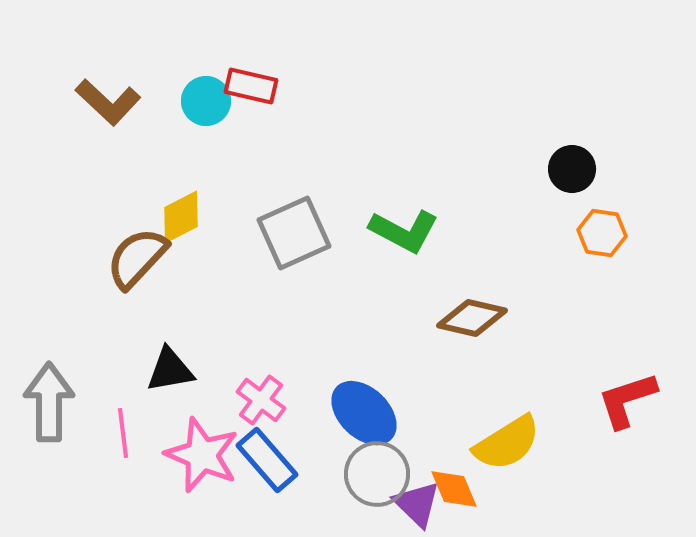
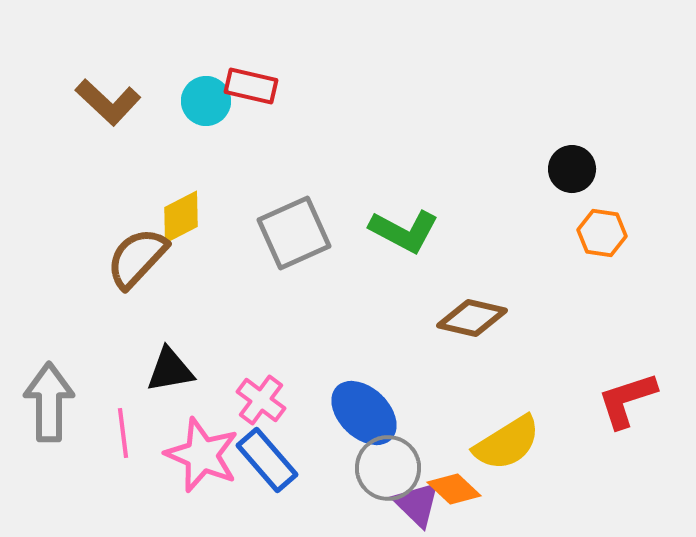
gray circle: moved 11 px right, 6 px up
orange diamond: rotated 24 degrees counterclockwise
